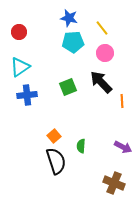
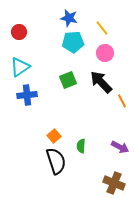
green square: moved 7 px up
orange line: rotated 24 degrees counterclockwise
purple arrow: moved 3 px left
